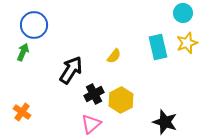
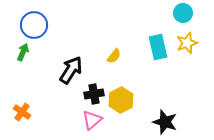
black cross: rotated 18 degrees clockwise
pink triangle: moved 1 px right, 4 px up
